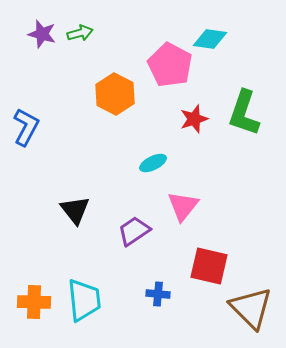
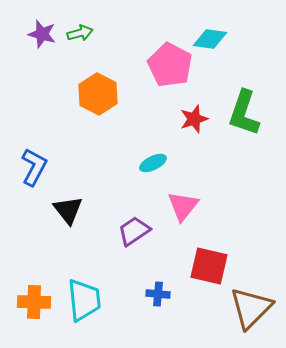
orange hexagon: moved 17 px left
blue L-shape: moved 8 px right, 40 px down
black triangle: moved 7 px left
brown triangle: rotated 30 degrees clockwise
